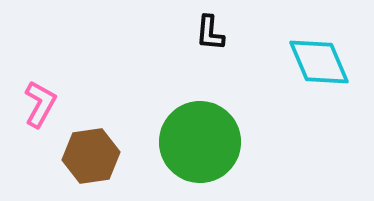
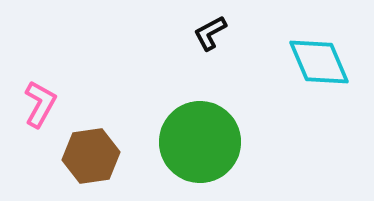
black L-shape: rotated 57 degrees clockwise
